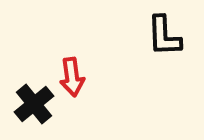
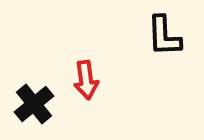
red arrow: moved 14 px right, 3 px down
